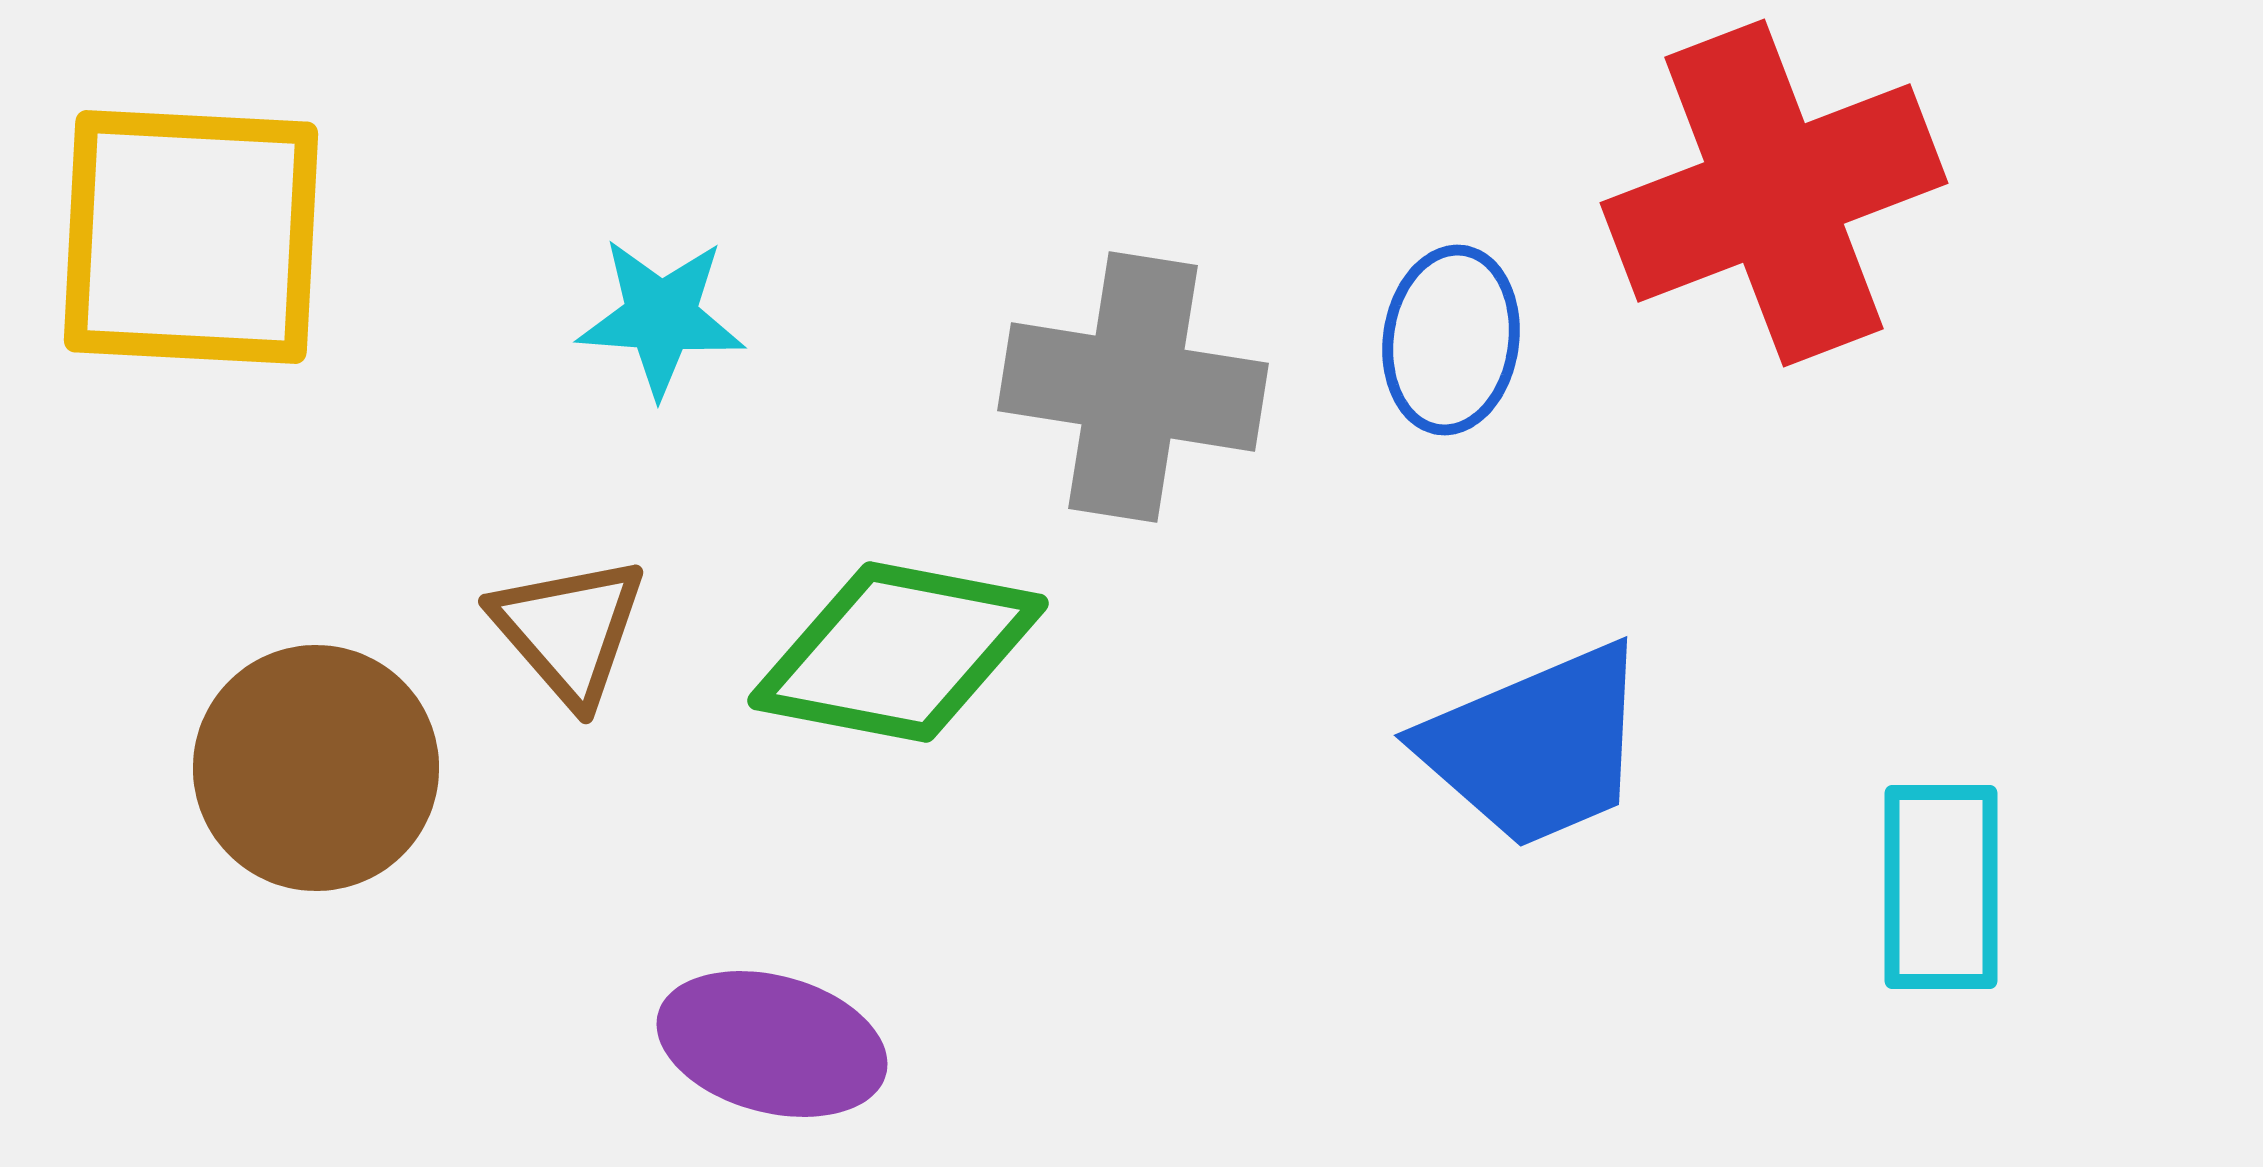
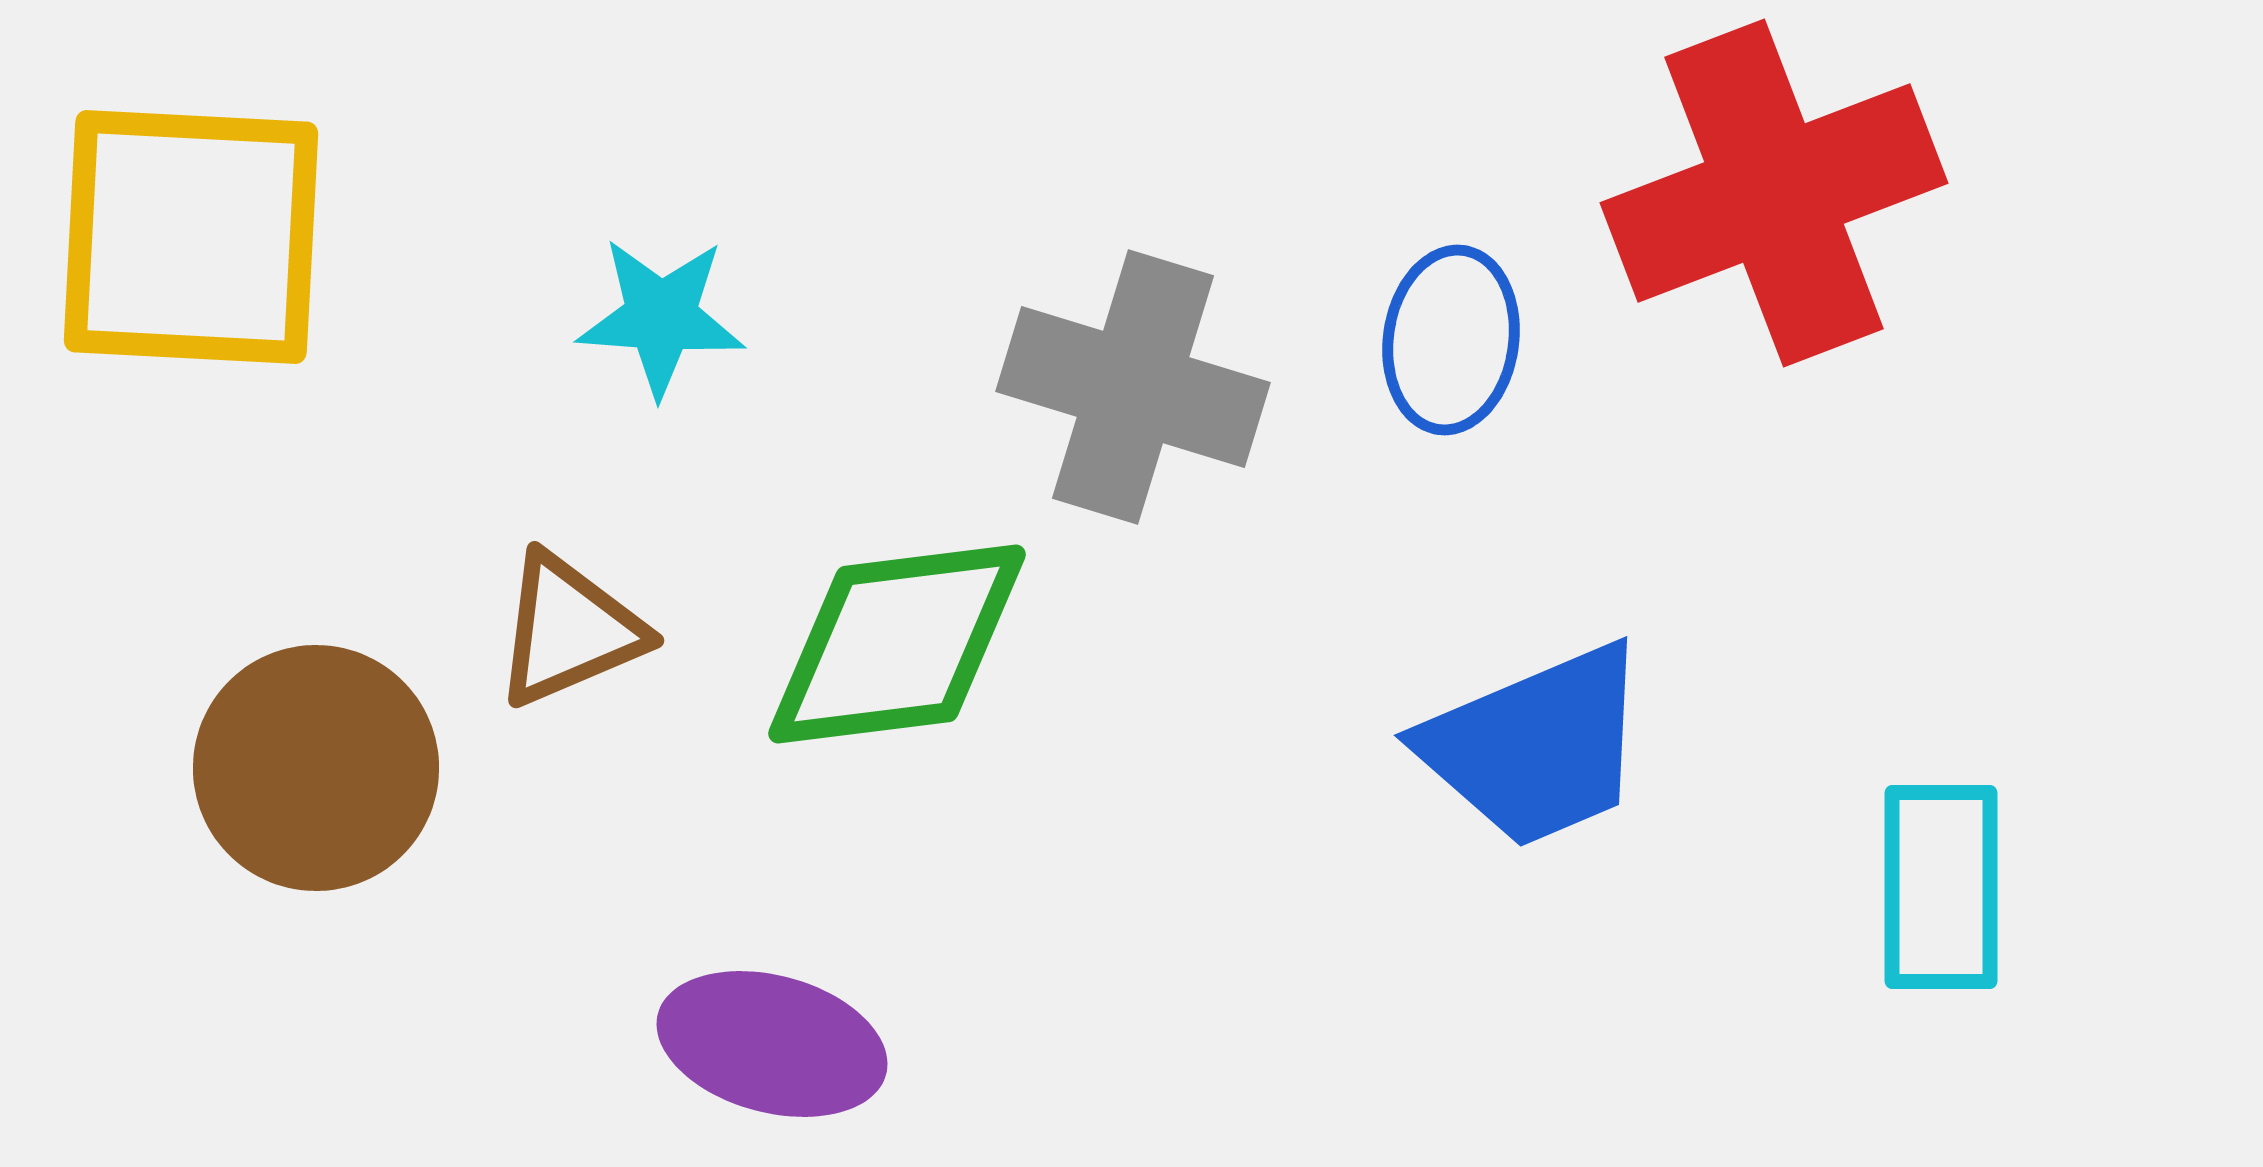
gray cross: rotated 8 degrees clockwise
brown triangle: rotated 48 degrees clockwise
green diamond: moved 1 px left, 8 px up; rotated 18 degrees counterclockwise
